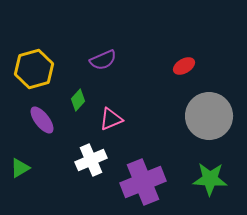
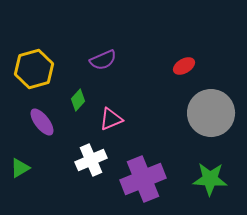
gray circle: moved 2 px right, 3 px up
purple ellipse: moved 2 px down
purple cross: moved 3 px up
